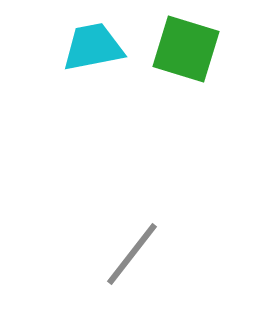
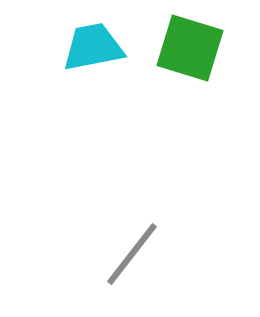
green square: moved 4 px right, 1 px up
